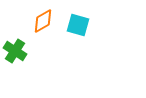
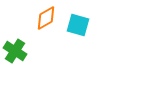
orange diamond: moved 3 px right, 3 px up
